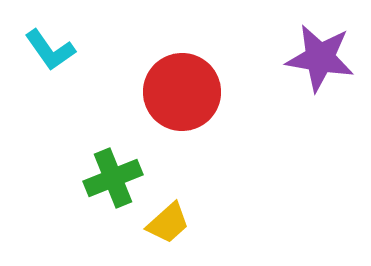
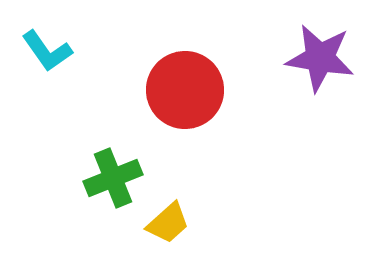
cyan L-shape: moved 3 px left, 1 px down
red circle: moved 3 px right, 2 px up
